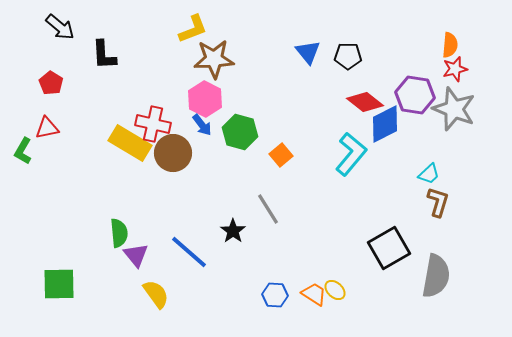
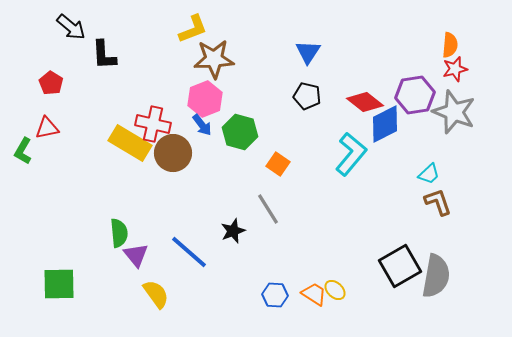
black arrow: moved 11 px right
blue triangle: rotated 12 degrees clockwise
black pentagon: moved 41 px left, 40 px down; rotated 12 degrees clockwise
purple hexagon: rotated 18 degrees counterclockwise
pink hexagon: rotated 12 degrees clockwise
gray star: moved 3 px down
orange square: moved 3 px left, 9 px down; rotated 15 degrees counterclockwise
brown L-shape: rotated 36 degrees counterclockwise
black star: rotated 15 degrees clockwise
black square: moved 11 px right, 18 px down
